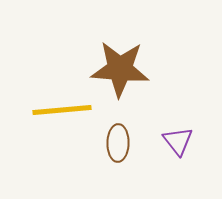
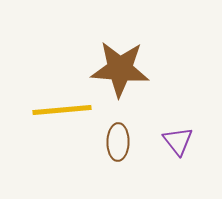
brown ellipse: moved 1 px up
